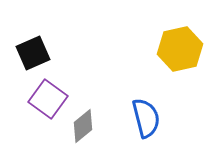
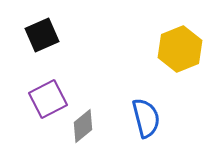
yellow hexagon: rotated 9 degrees counterclockwise
black square: moved 9 px right, 18 px up
purple square: rotated 27 degrees clockwise
